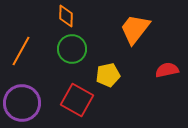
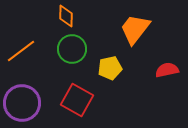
orange line: rotated 24 degrees clockwise
yellow pentagon: moved 2 px right, 7 px up
